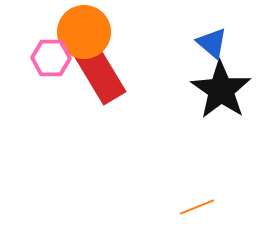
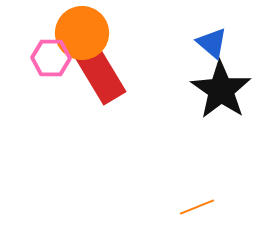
orange circle: moved 2 px left, 1 px down
